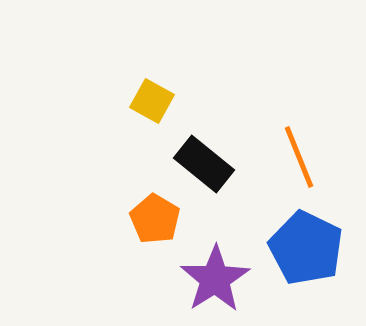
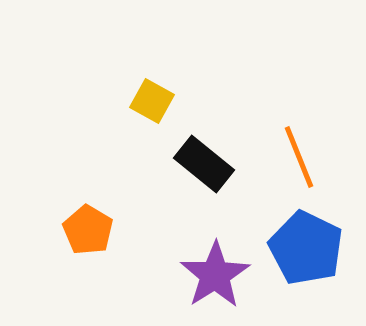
orange pentagon: moved 67 px left, 11 px down
purple star: moved 4 px up
